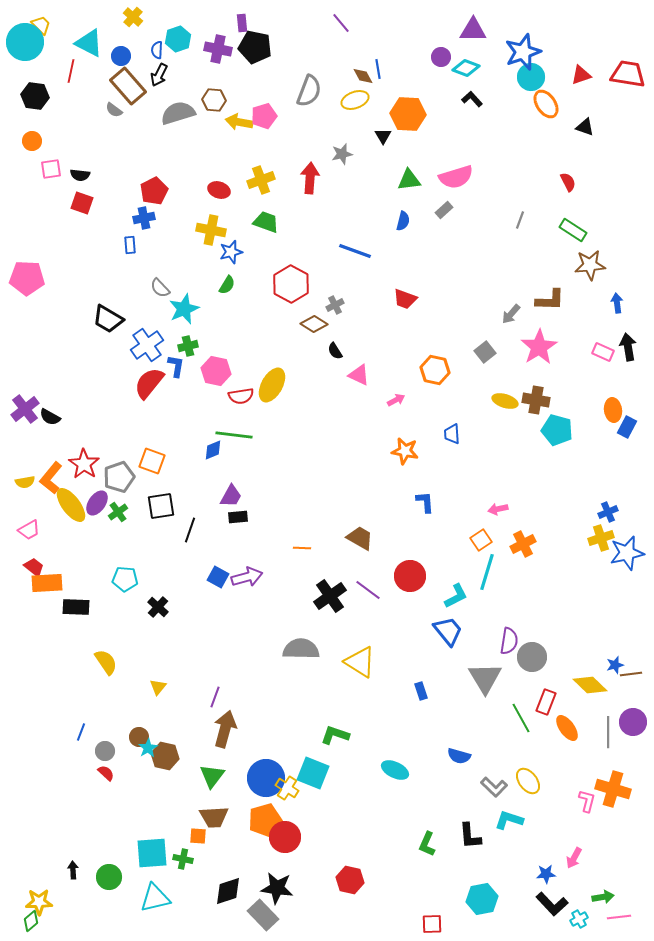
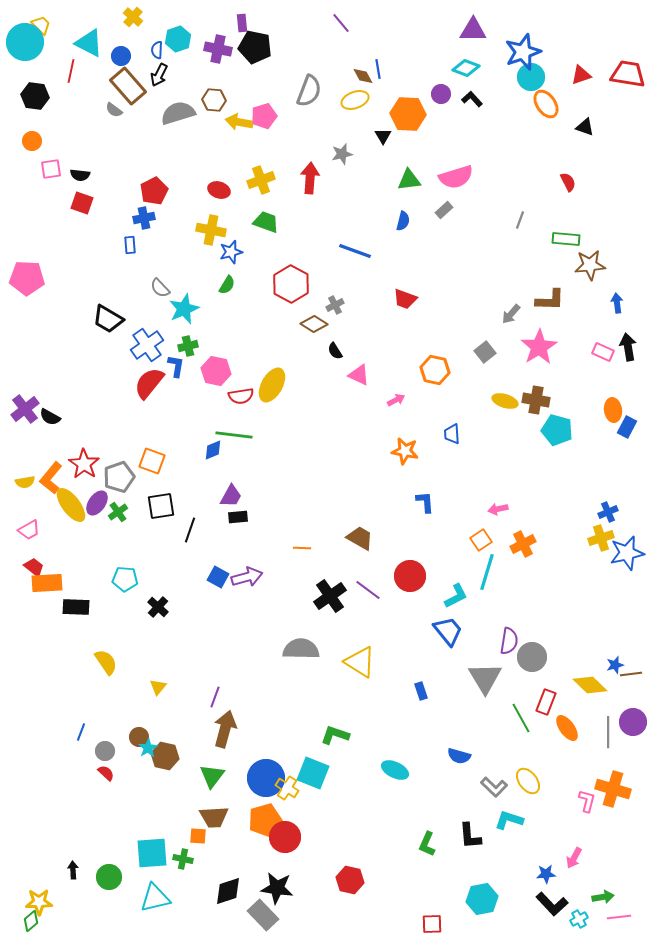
purple circle at (441, 57): moved 37 px down
green rectangle at (573, 230): moved 7 px left, 9 px down; rotated 28 degrees counterclockwise
